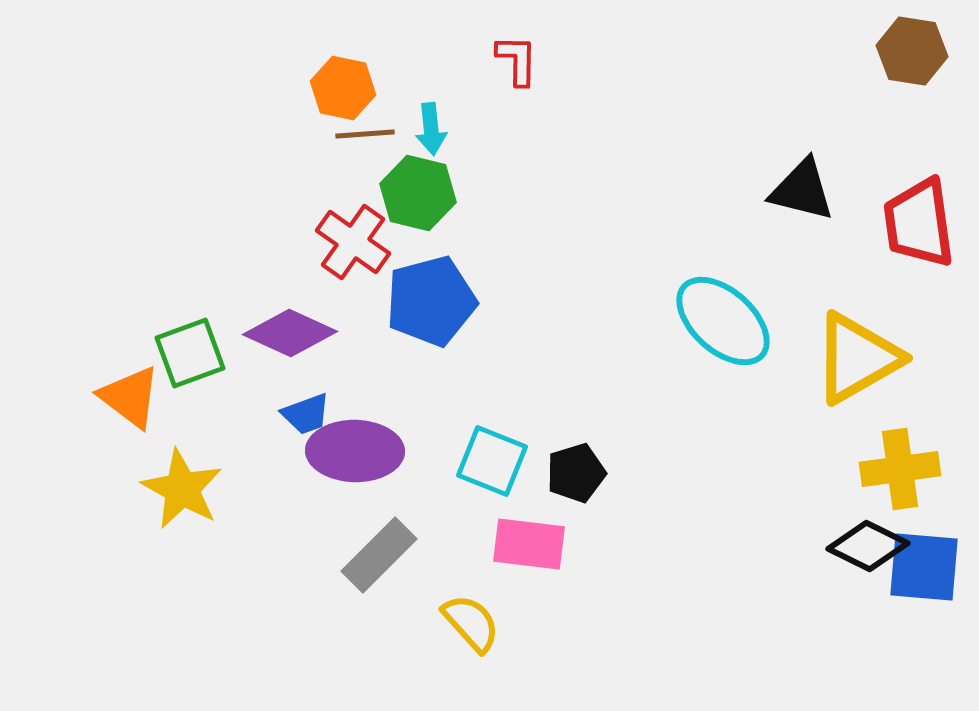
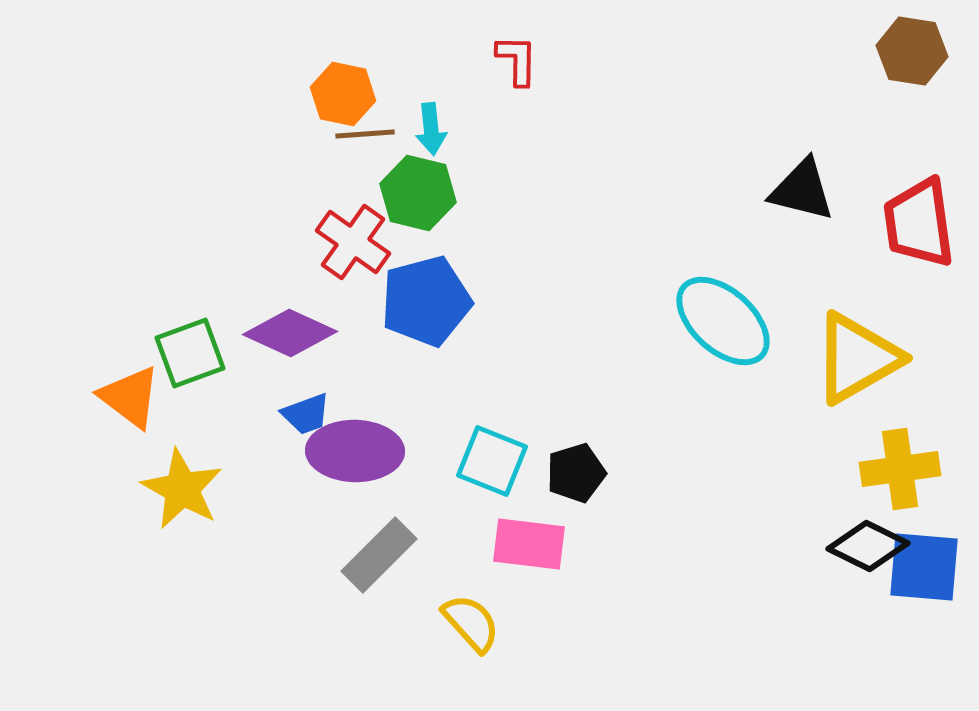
orange hexagon: moved 6 px down
blue pentagon: moved 5 px left
